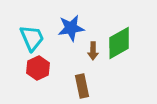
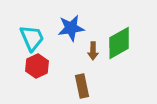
red hexagon: moved 1 px left, 2 px up
